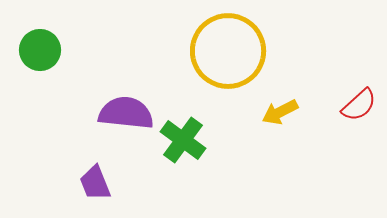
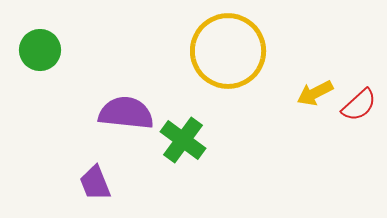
yellow arrow: moved 35 px right, 19 px up
